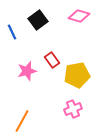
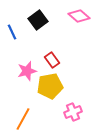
pink diamond: rotated 25 degrees clockwise
yellow pentagon: moved 27 px left, 11 px down
pink cross: moved 3 px down
orange line: moved 1 px right, 2 px up
